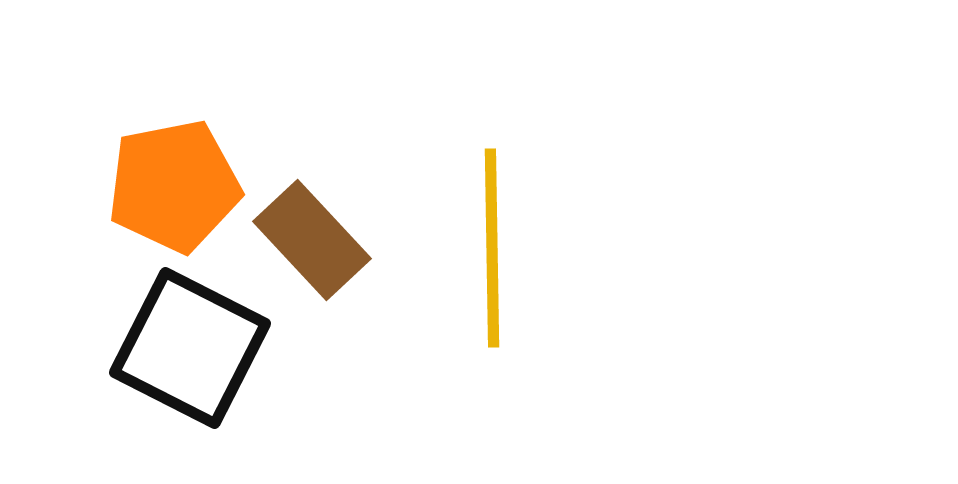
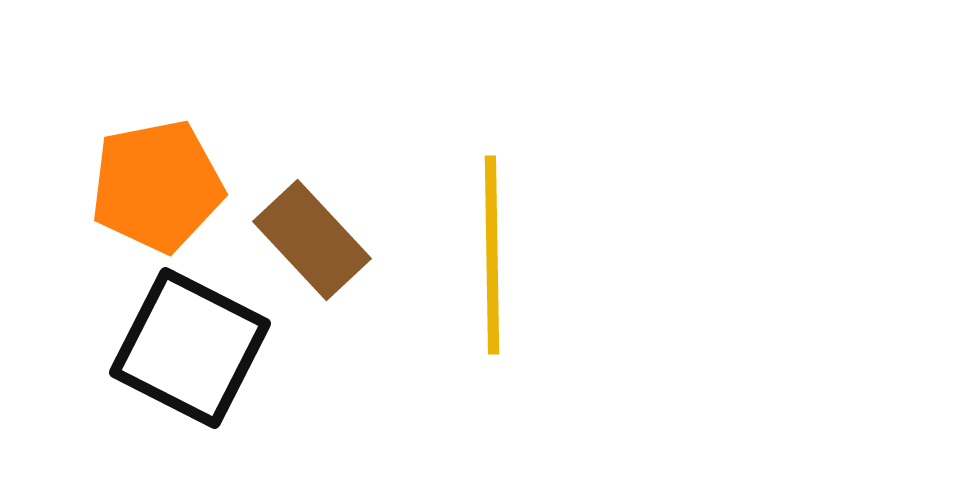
orange pentagon: moved 17 px left
yellow line: moved 7 px down
